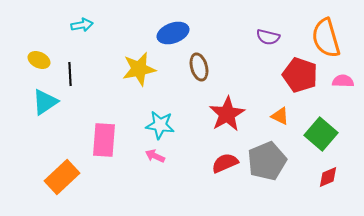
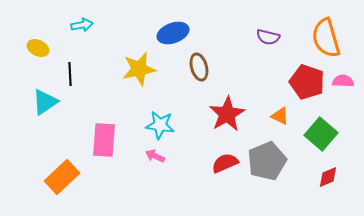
yellow ellipse: moved 1 px left, 12 px up
red pentagon: moved 7 px right, 7 px down
